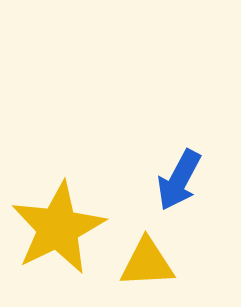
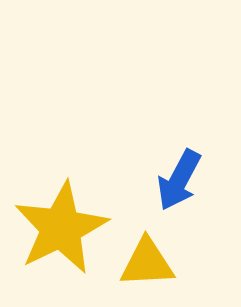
yellow star: moved 3 px right
